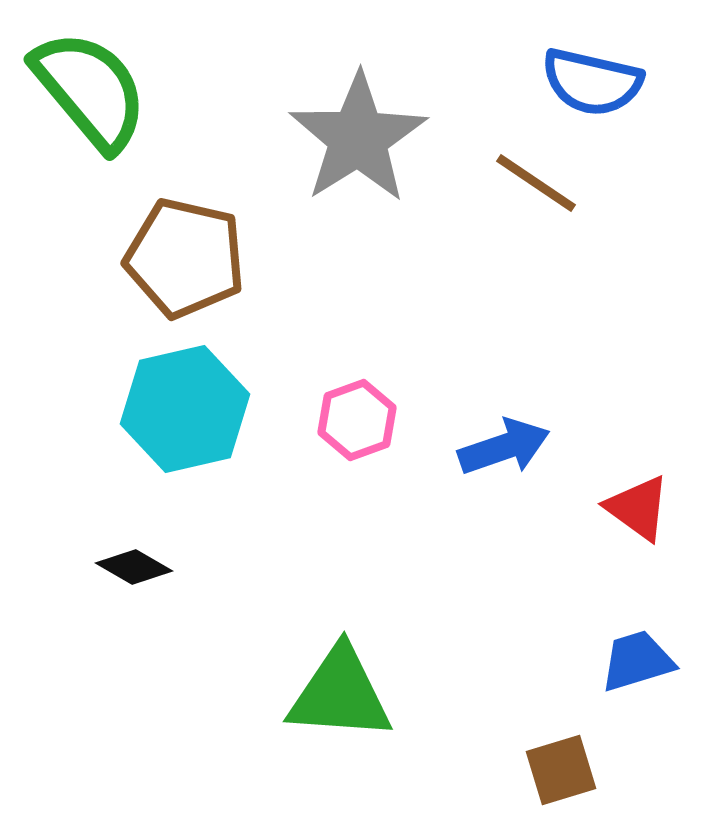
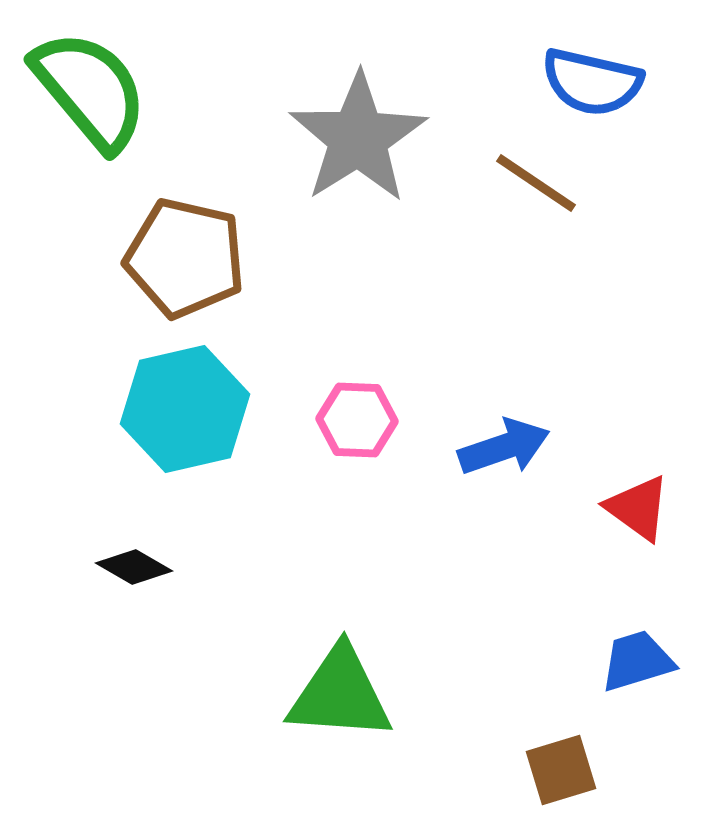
pink hexagon: rotated 22 degrees clockwise
